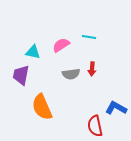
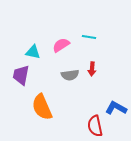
gray semicircle: moved 1 px left, 1 px down
